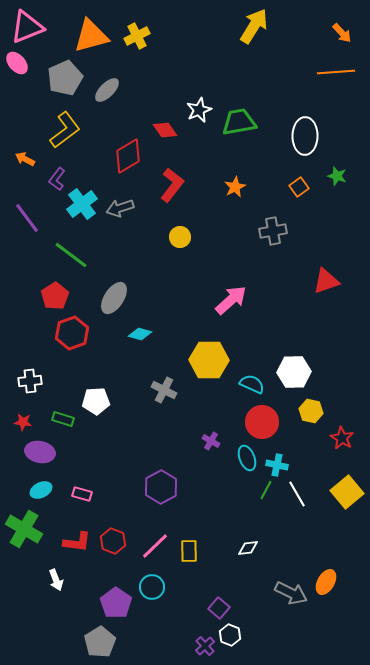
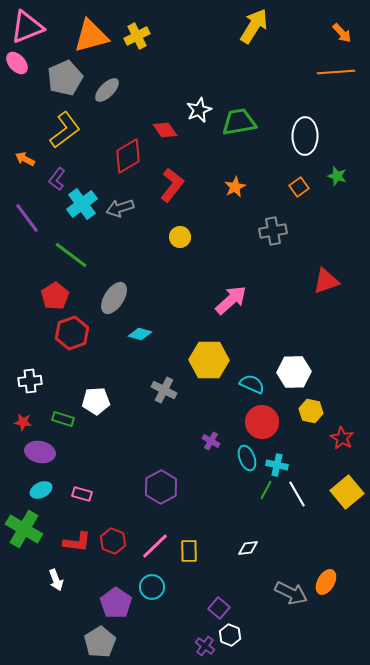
purple cross at (205, 646): rotated 12 degrees counterclockwise
